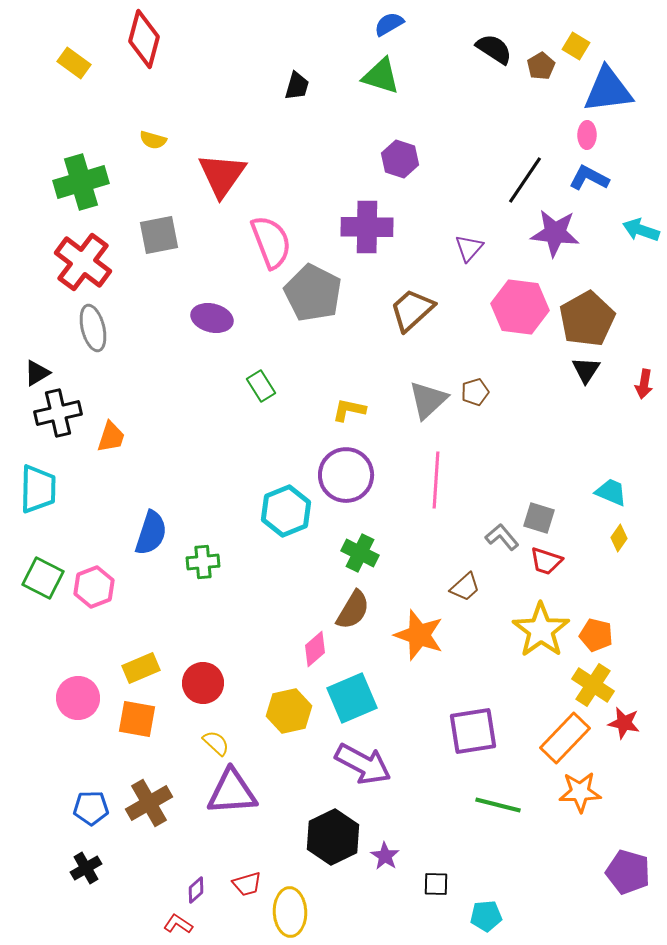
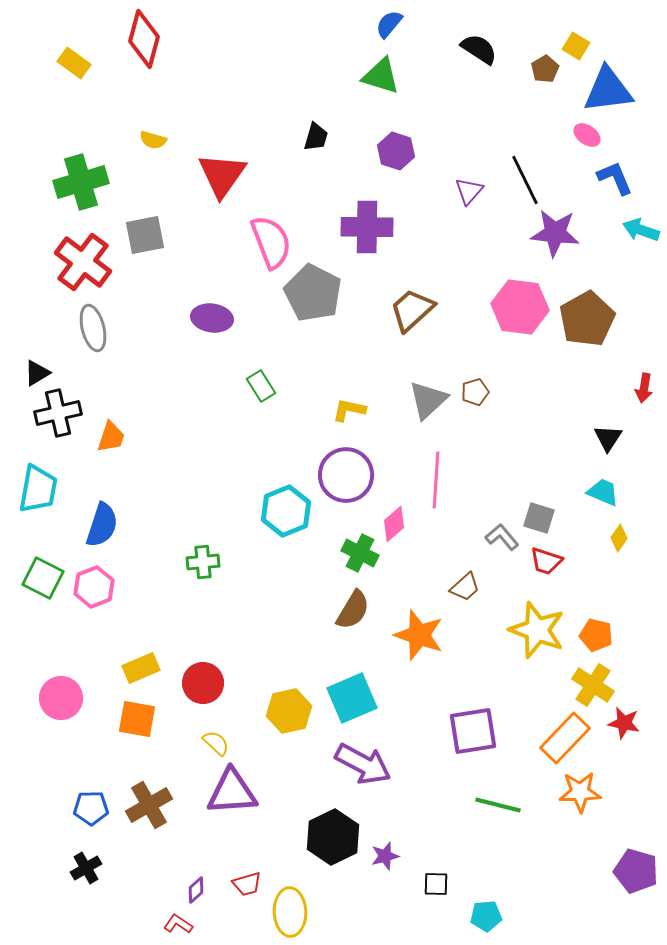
blue semicircle at (389, 24): rotated 20 degrees counterclockwise
black semicircle at (494, 49): moved 15 px left
brown pentagon at (541, 66): moved 4 px right, 3 px down
black trapezoid at (297, 86): moved 19 px right, 51 px down
pink ellipse at (587, 135): rotated 56 degrees counterclockwise
purple hexagon at (400, 159): moved 4 px left, 8 px up
blue L-shape at (589, 178): moved 26 px right; rotated 39 degrees clockwise
black line at (525, 180): rotated 60 degrees counterclockwise
gray square at (159, 235): moved 14 px left
purple triangle at (469, 248): moved 57 px up
purple ellipse at (212, 318): rotated 6 degrees counterclockwise
black triangle at (586, 370): moved 22 px right, 68 px down
red arrow at (644, 384): moved 4 px down
cyan trapezoid at (38, 489): rotated 9 degrees clockwise
cyan trapezoid at (611, 492): moved 8 px left
blue semicircle at (151, 533): moved 49 px left, 8 px up
yellow star at (541, 630): moved 4 px left; rotated 16 degrees counterclockwise
pink diamond at (315, 649): moved 79 px right, 125 px up
pink circle at (78, 698): moved 17 px left
brown cross at (149, 803): moved 2 px down
purple star at (385, 856): rotated 24 degrees clockwise
purple pentagon at (628, 872): moved 8 px right, 1 px up
